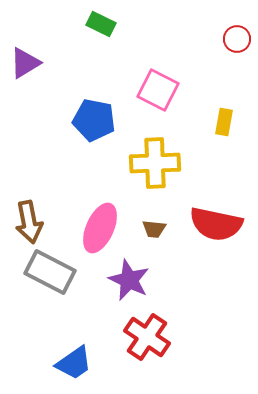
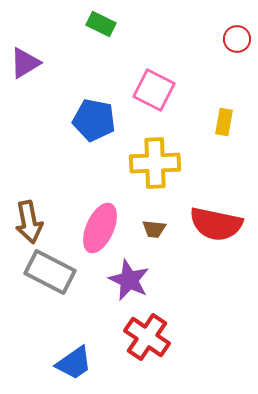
pink square: moved 4 px left
